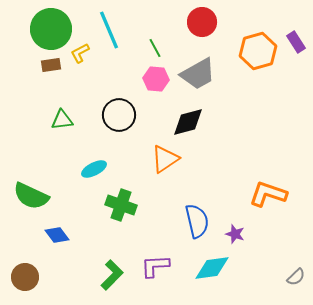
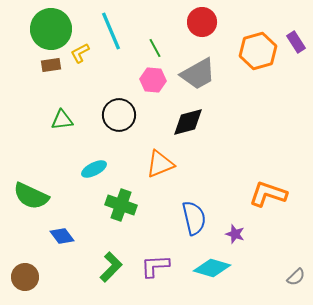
cyan line: moved 2 px right, 1 px down
pink hexagon: moved 3 px left, 1 px down
orange triangle: moved 5 px left, 5 px down; rotated 12 degrees clockwise
blue semicircle: moved 3 px left, 3 px up
blue diamond: moved 5 px right, 1 px down
cyan diamond: rotated 24 degrees clockwise
green L-shape: moved 1 px left, 8 px up
